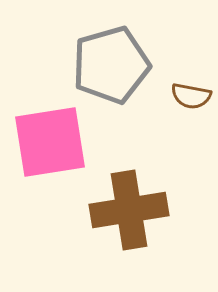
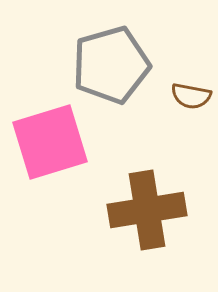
pink square: rotated 8 degrees counterclockwise
brown cross: moved 18 px right
